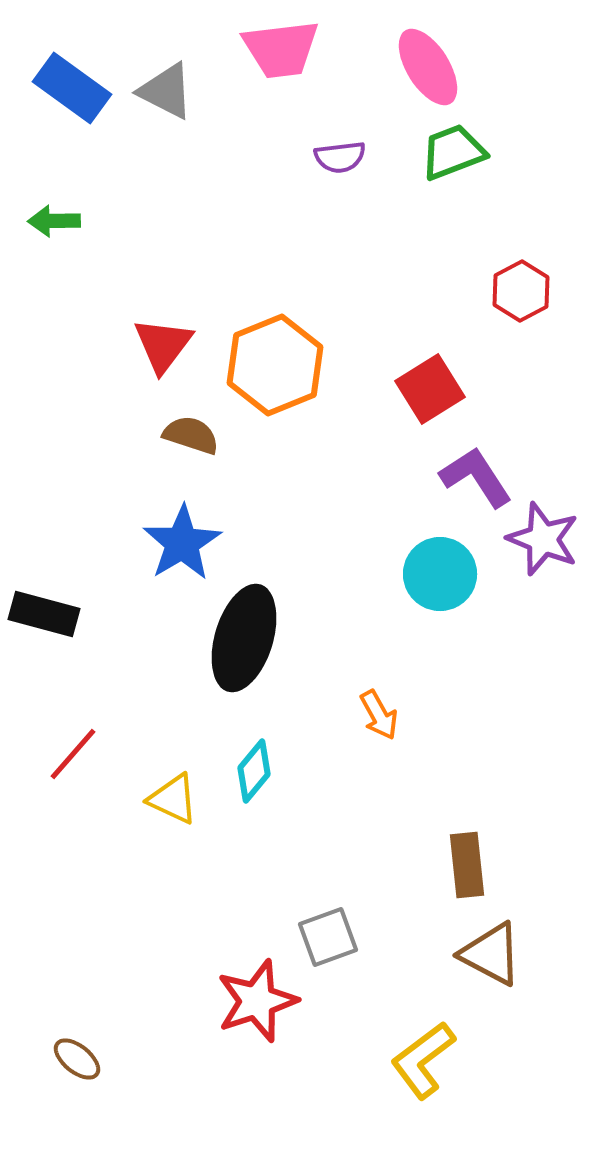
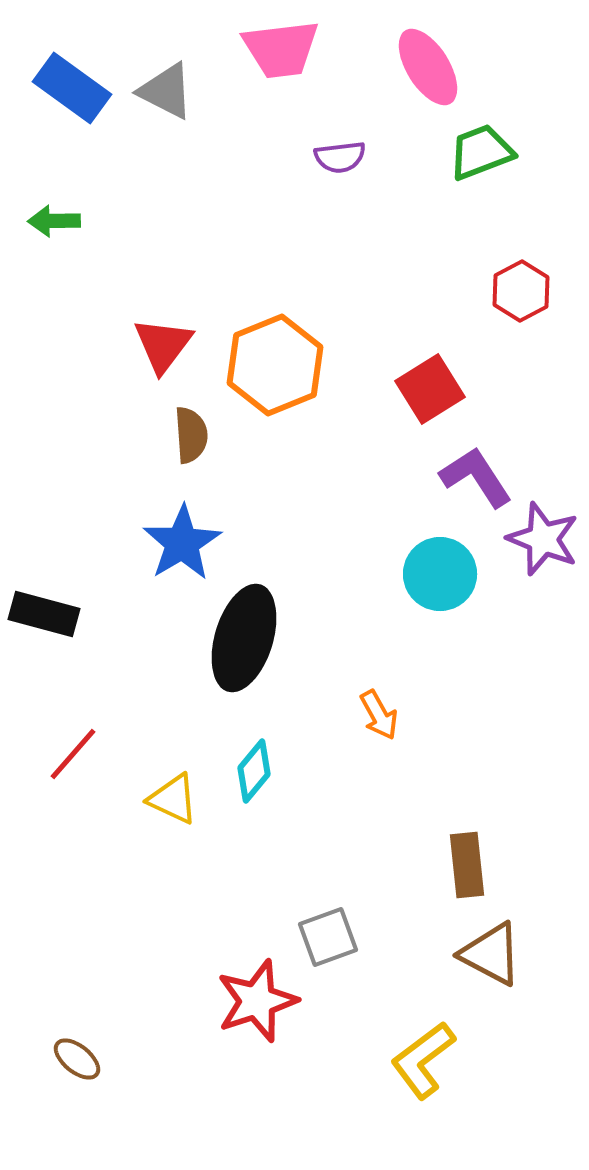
green trapezoid: moved 28 px right
brown semicircle: rotated 68 degrees clockwise
